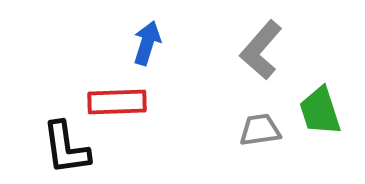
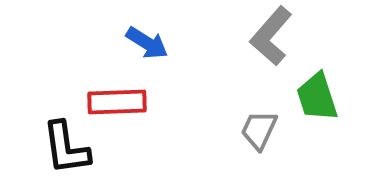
blue arrow: rotated 105 degrees clockwise
gray L-shape: moved 10 px right, 14 px up
green trapezoid: moved 3 px left, 14 px up
gray trapezoid: moved 1 px left; rotated 57 degrees counterclockwise
